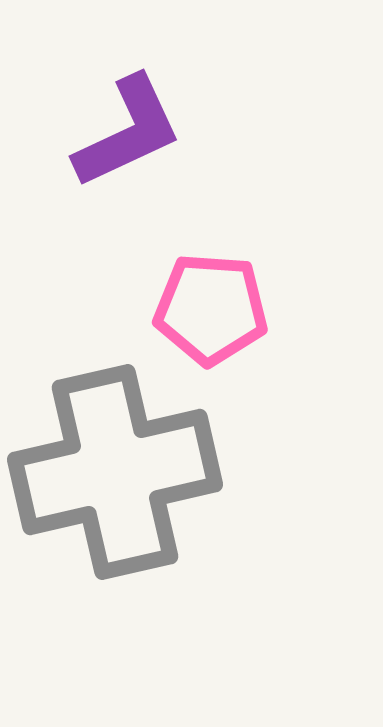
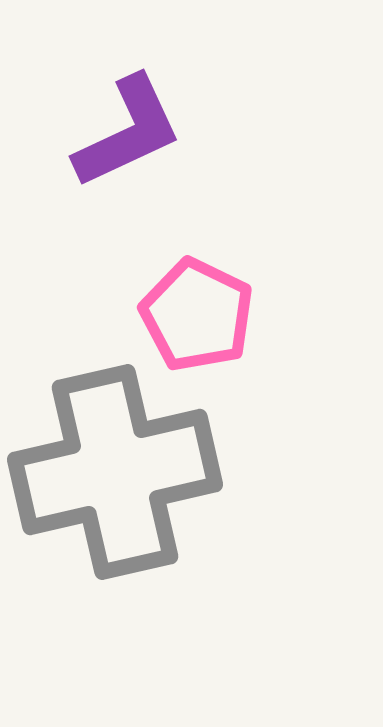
pink pentagon: moved 14 px left, 6 px down; rotated 22 degrees clockwise
